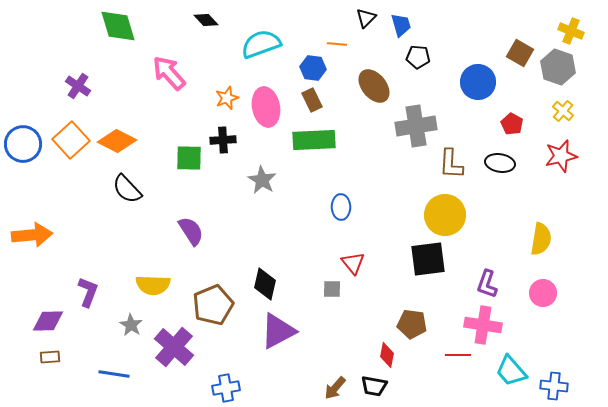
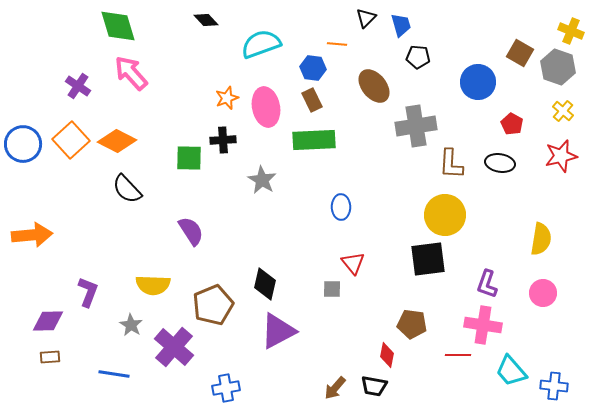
pink arrow at (169, 73): moved 38 px left
